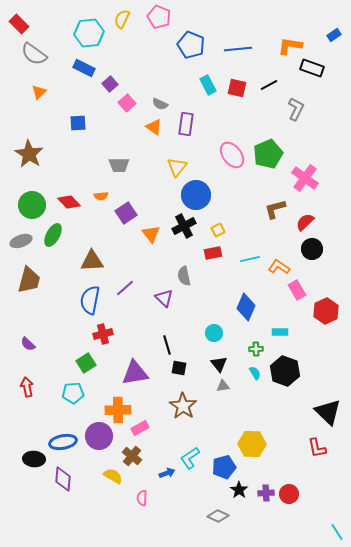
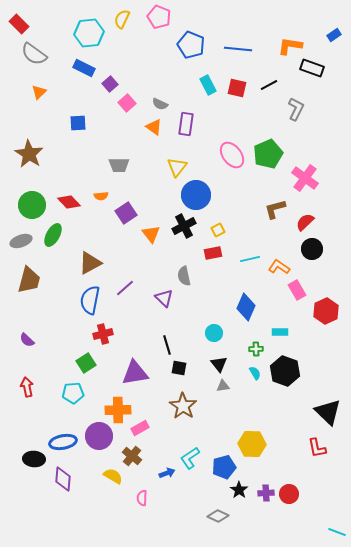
blue line at (238, 49): rotated 12 degrees clockwise
brown triangle at (92, 261): moved 2 px left, 2 px down; rotated 25 degrees counterclockwise
purple semicircle at (28, 344): moved 1 px left, 4 px up
cyan line at (337, 532): rotated 36 degrees counterclockwise
